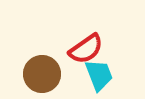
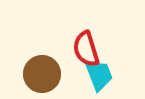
red semicircle: rotated 108 degrees clockwise
